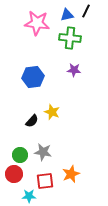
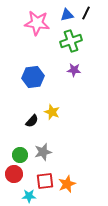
black line: moved 2 px down
green cross: moved 1 px right, 3 px down; rotated 25 degrees counterclockwise
gray star: rotated 24 degrees counterclockwise
orange star: moved 4 px left, 10 px down
